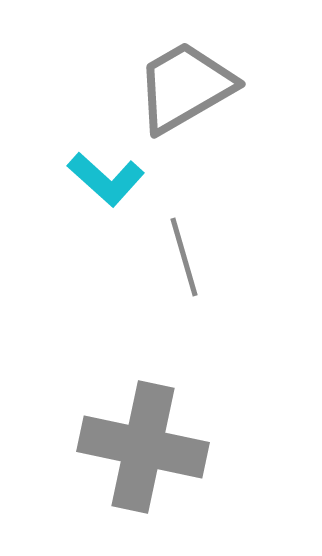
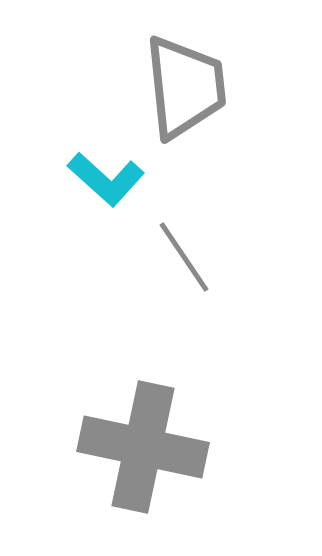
gray trapezoid: rotated 114 degrees clockwise
gray line: rotated 18 degrees counterclockwise
